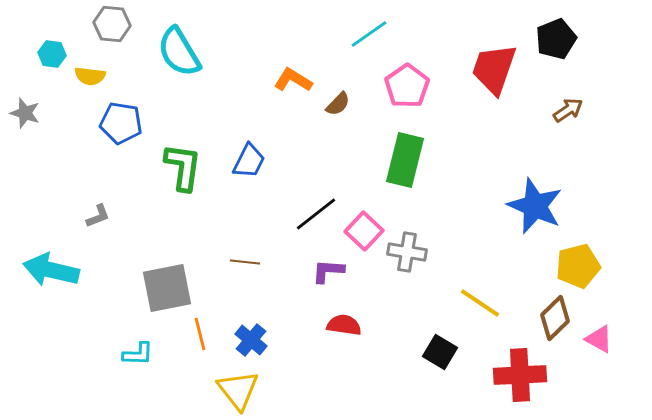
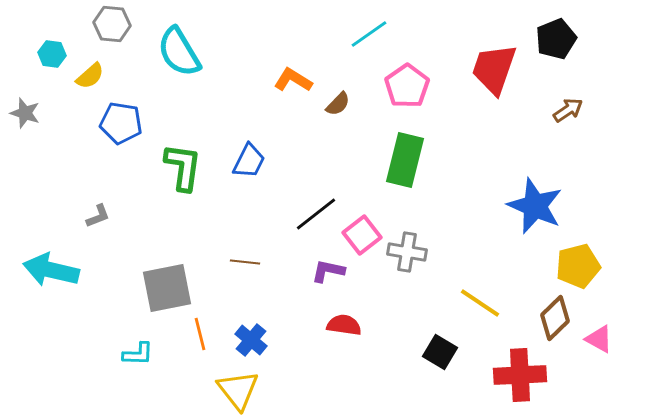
yellow semicircle: rotated 48 degrees counterclockwise
pink square: moved 2 px left, 4 px down; rotated 9 degrees clockwise
purple L-shape: rotated 8 degrees clockwise
